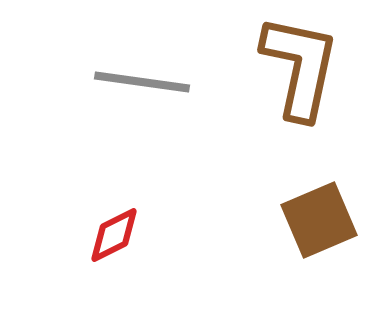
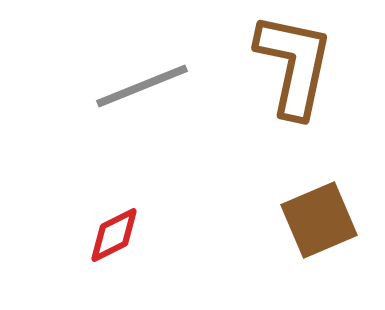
brown L-shape: moved 6 px left, 2 px up
gray line: moved 4 px down; rotated 30 degrees counterclockwise
